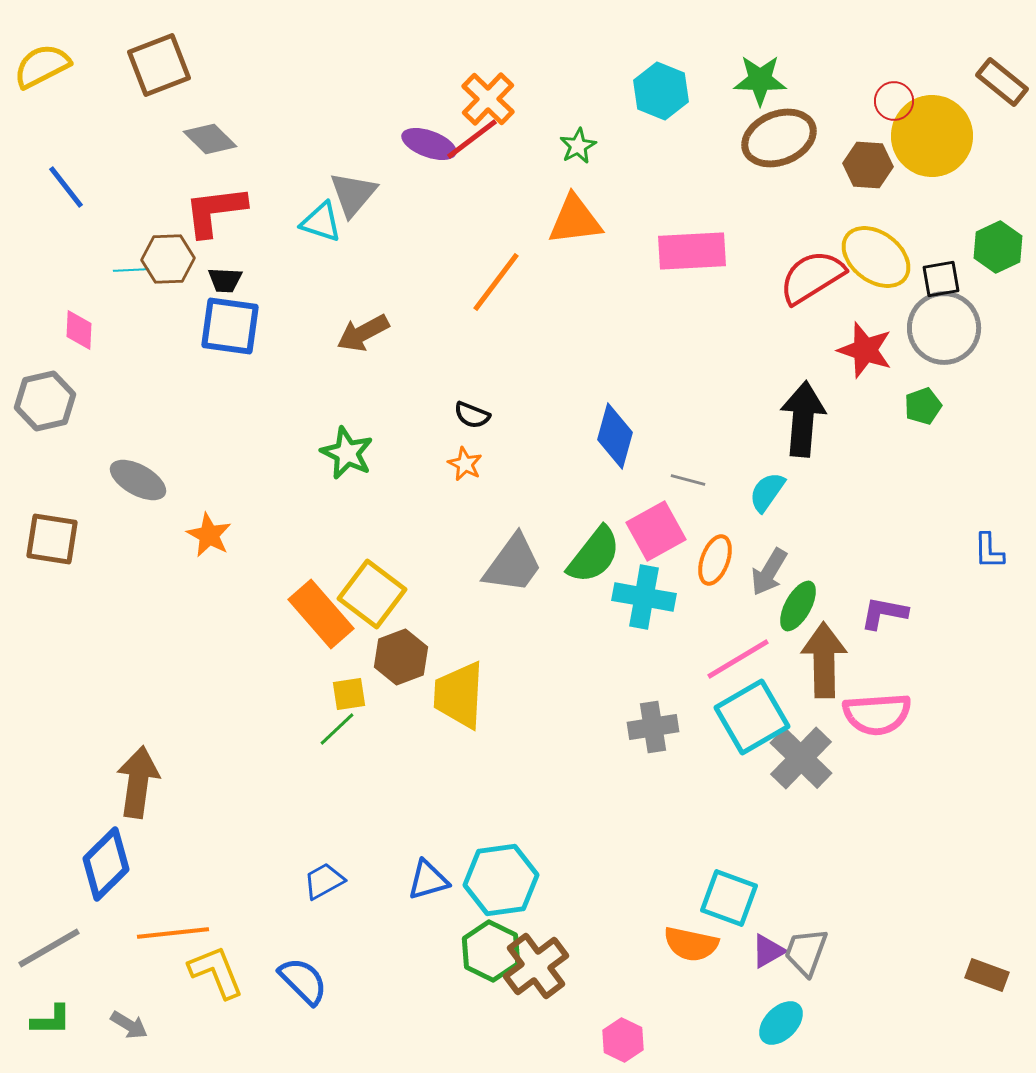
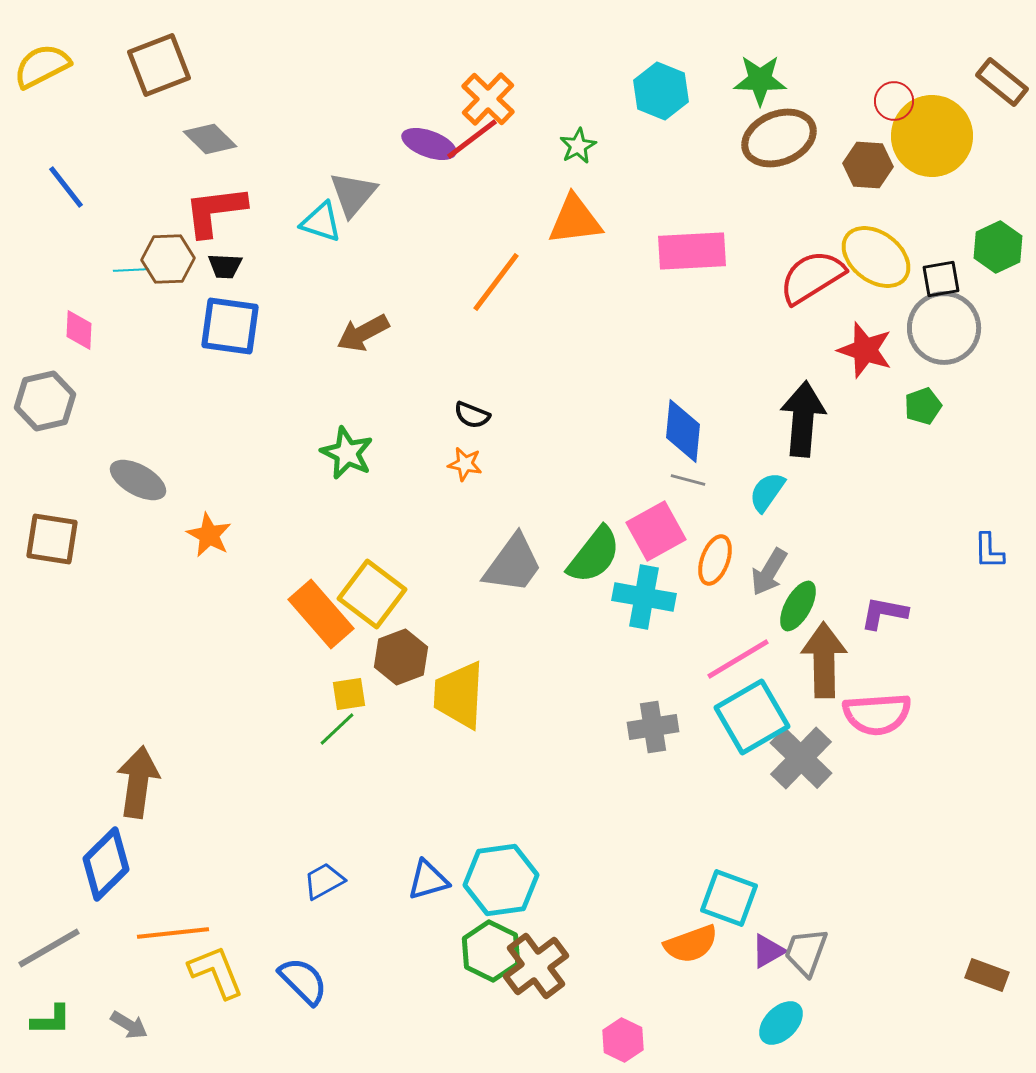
black trapezoid at (225, 280): moved 14 px up
blue diamond at (615, 436): moved 68 px right, 5 px up; rotated 10 degrees counterclockwise
orange star at (465, 464): rotated 16 degrees counterclockwise
orange semicircle at (691, 944): rotated 32 degrees counterclockwise
